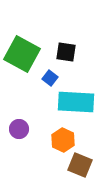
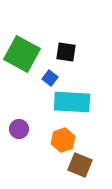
cyan rectangle: moved 4 px left
orange hexagon: rotated 15 degrees clockwise
